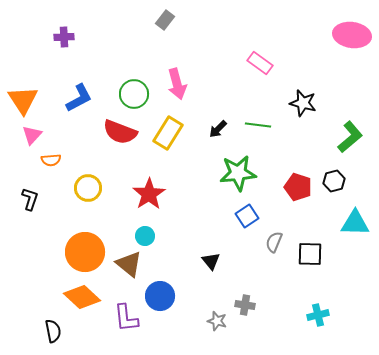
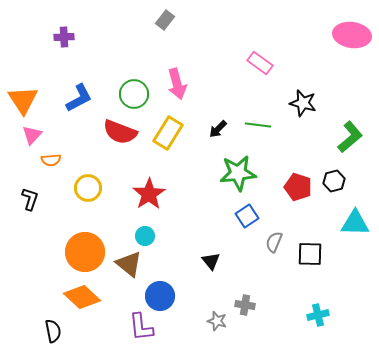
purple L-shape: moved 15 px right, 9 px down
